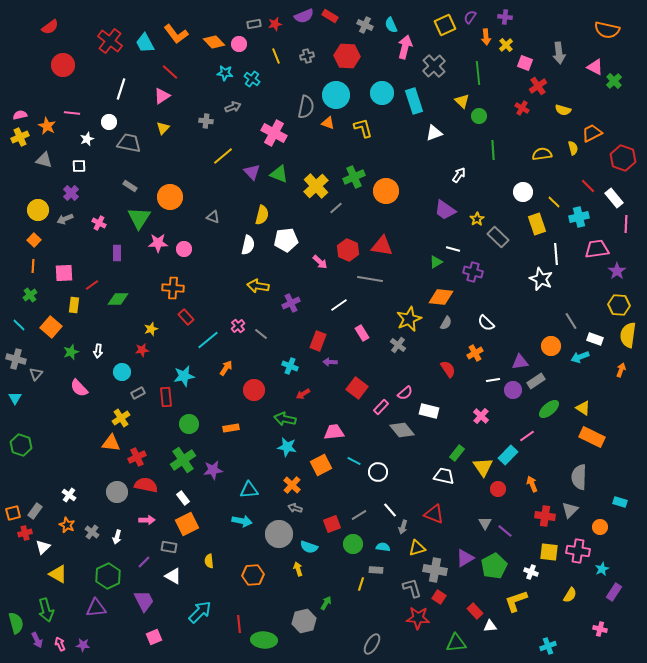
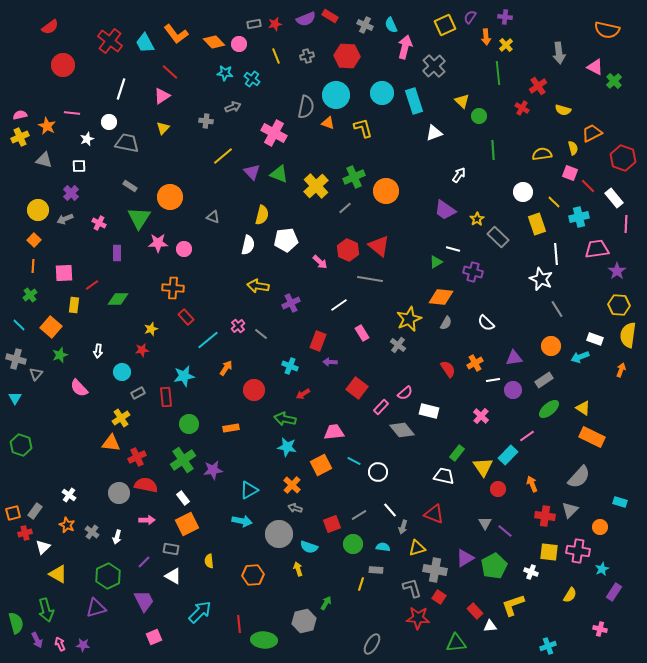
purple semicircle at (304, 16): moved 2 px right, 3 px down
pink square at (525, 63): moved 45 px right, 110 px down
green line at (478, 73): moved 20 px right
gray trapezoid at (129, 143): moved 2 px left
gray line at (336, 208): moved 9 px right
red triangle at (382, 246): moved 3 px left; rotated 30 degrees clockwise
gray line at (571, 321): moved 14 px left, 12 px up
green star at (71, 352): moved 11 px left, 3 px down
orange cross at (475, 353): moved 10 px down
purple triangle at (520, 362): moved 6 px left, 4 px up
gray rectangle at (536, 381): moved 8 px right, 1 px up
gray semicircle at (579, 477): rotated 140 degrees counterclockwise
cyan triangle at (249, 490): rotated 24 degrees counterclockwise
gray circle at (117, 492): moved 2 px right, 1 px down
gray rectangle at (169, 547): moved 2 px right, 2 px down
yellow L-shape at (516, 601): moved 3 px left, 4 px down
purple triangle at (96, 608): rotated 10 degrees counterclockwise
